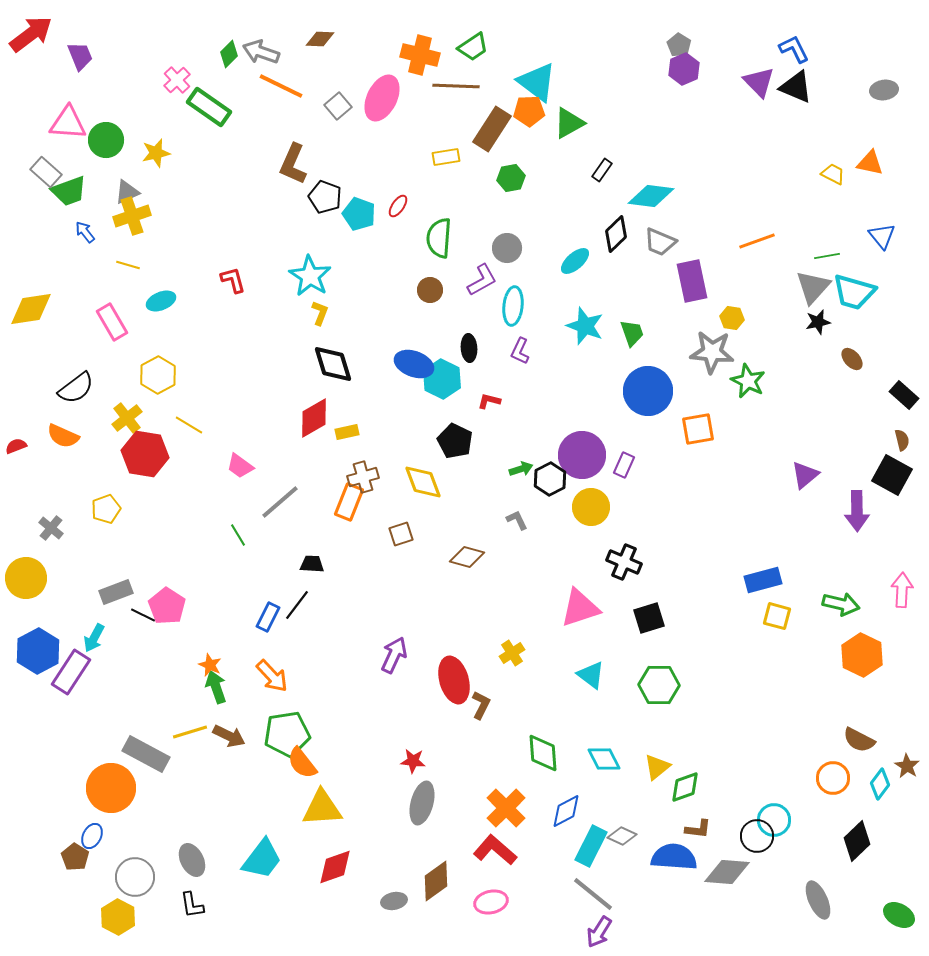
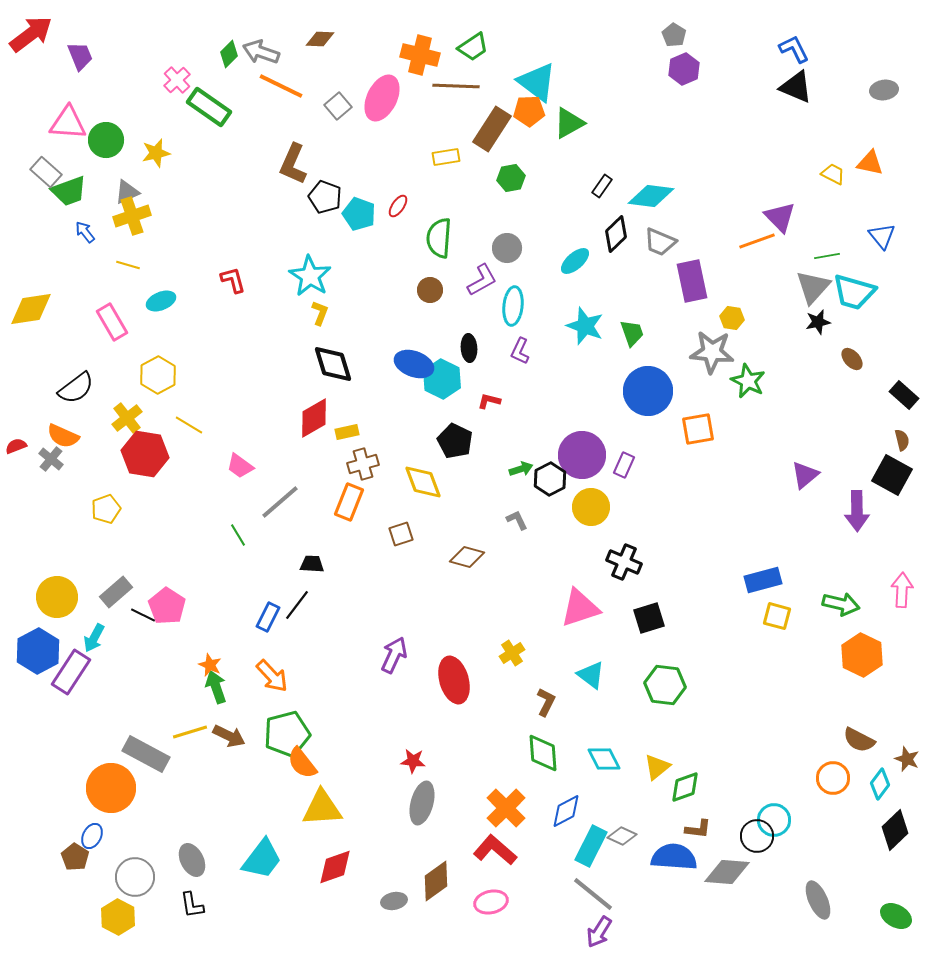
gray pentagon at (679, 45): moved 5 px left, 10 px up
purple triangle at (759, 82): moved 21 px right, 135 px down
black rectangle at (602, 170): moved 16 px down
brown cross at (363, 477): moved 13 px up
gray cross at (51, 528): moved 69 px up
yellow circle at (26, 578): moved 31 px right, 19 px down
gray rectangle at (116, 592): rotated 20 degrees counterclockwise
green hexagon at (659, 685): moved 6 px right; rotated 6 degrees clockwise
brown L-shape at (481, 705): moved 65 px right, 3 px up
green pentagon at (287, 734): rotated 6 degrees counterclockwise
brown star at (907, 766): moved 7 px up; rotated 10 degrees counterclockwise
black diamond at (857, 841): moved 38 px right, 11 px up
green ellipse at (899, 915): moved 3 px left, 1 px down
